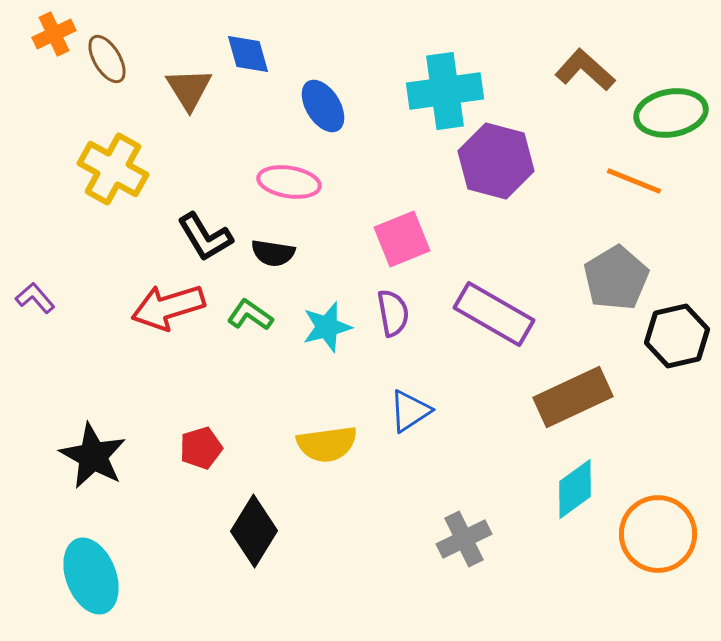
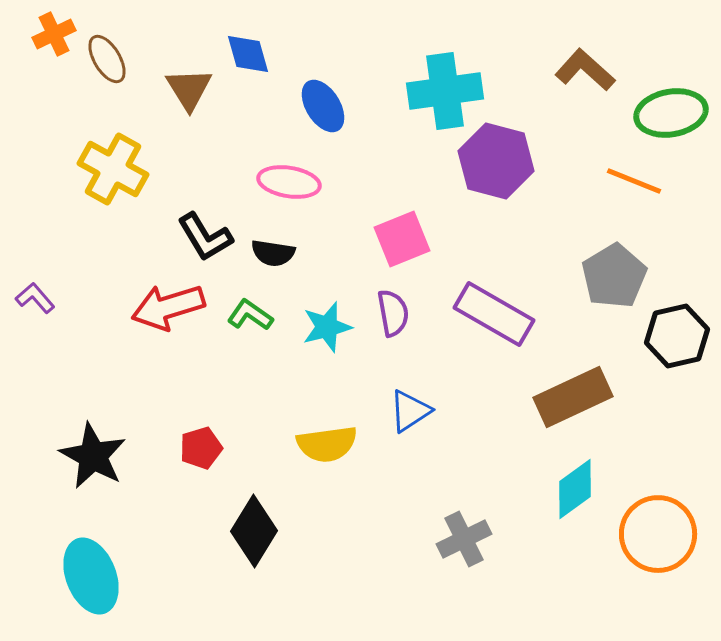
gray pentagon: moved 2 px left, 2 px up
